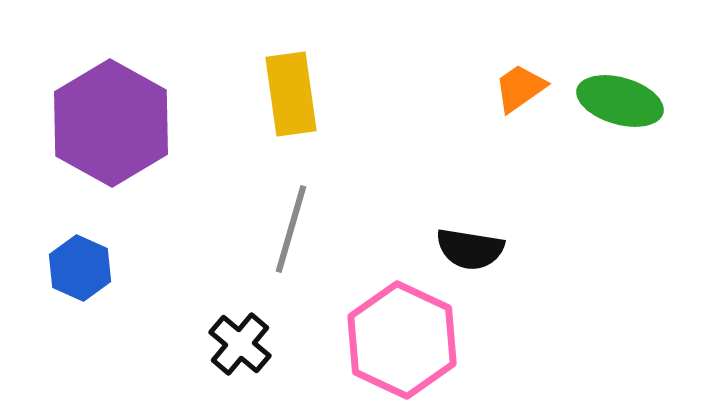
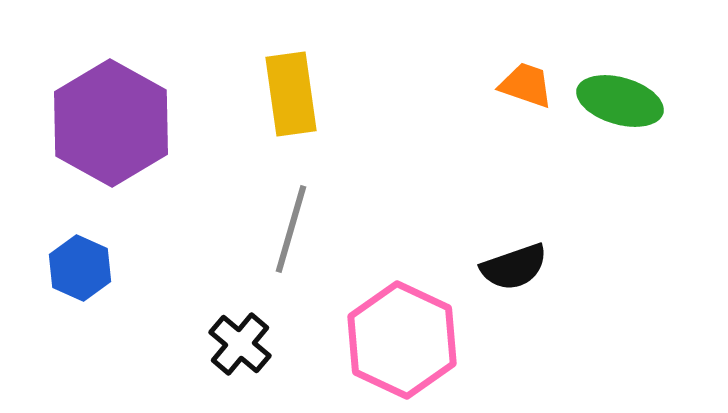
orange trapezoid: moved 6 px right, 3 px up; rotated 54 degrees clockwise
black semicircle: moved 44 px right, 18 px down; rotated 28 degrees counterclockwise
